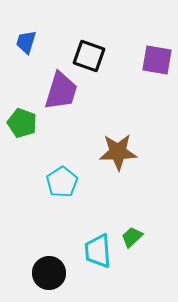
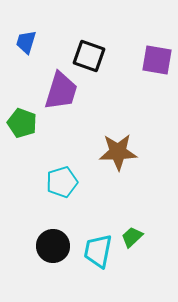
cyan pentagon: rotated 16 degrees clockwise
cyan trapezoid: rotated 15 degrees clockwise
black circle: moved 4 px right, 27 px up
